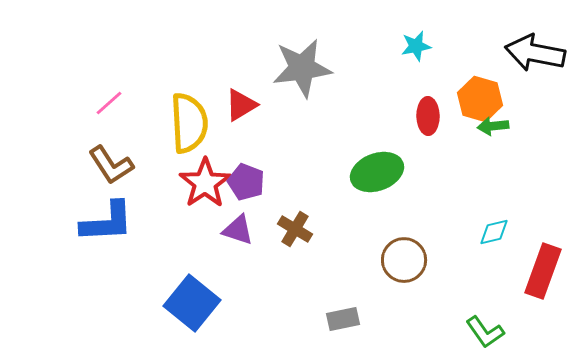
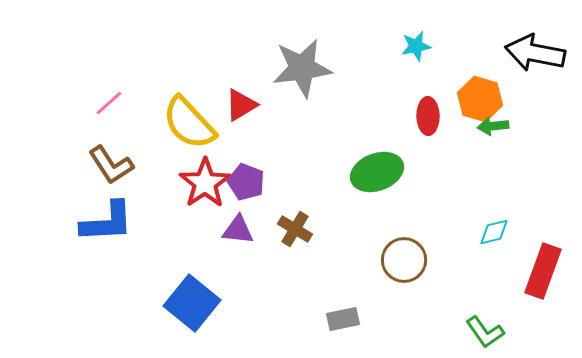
yellow semicircle: rotated 140 degrees clockwise
purple triangle: rotated 12 degrees counterclockwise
